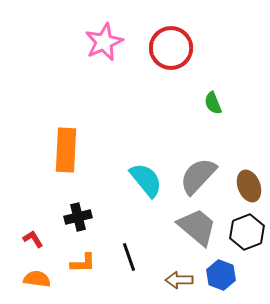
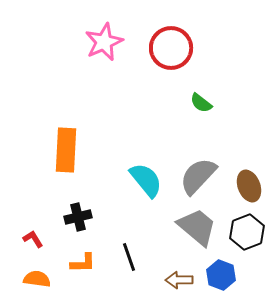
green semicircle: moved 12 px left; rotated 30 degrees counterclockwise
